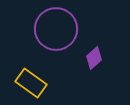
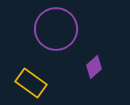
purple diamond: moved 9 px down
